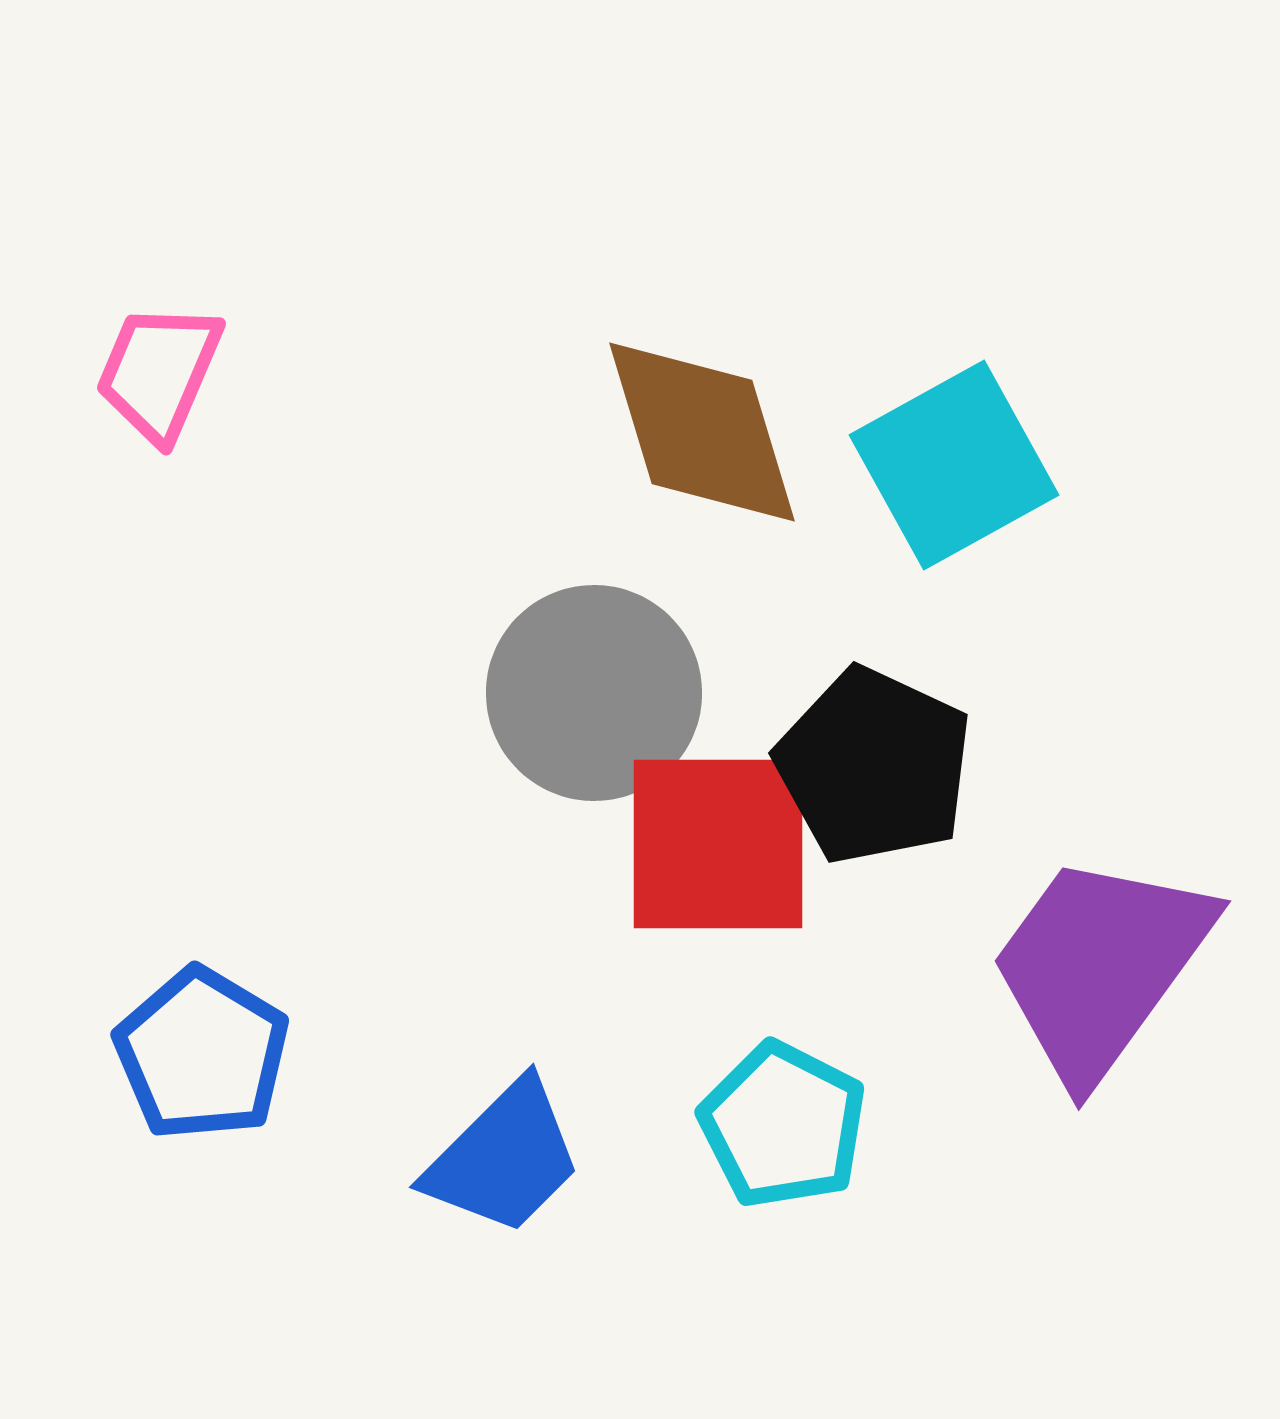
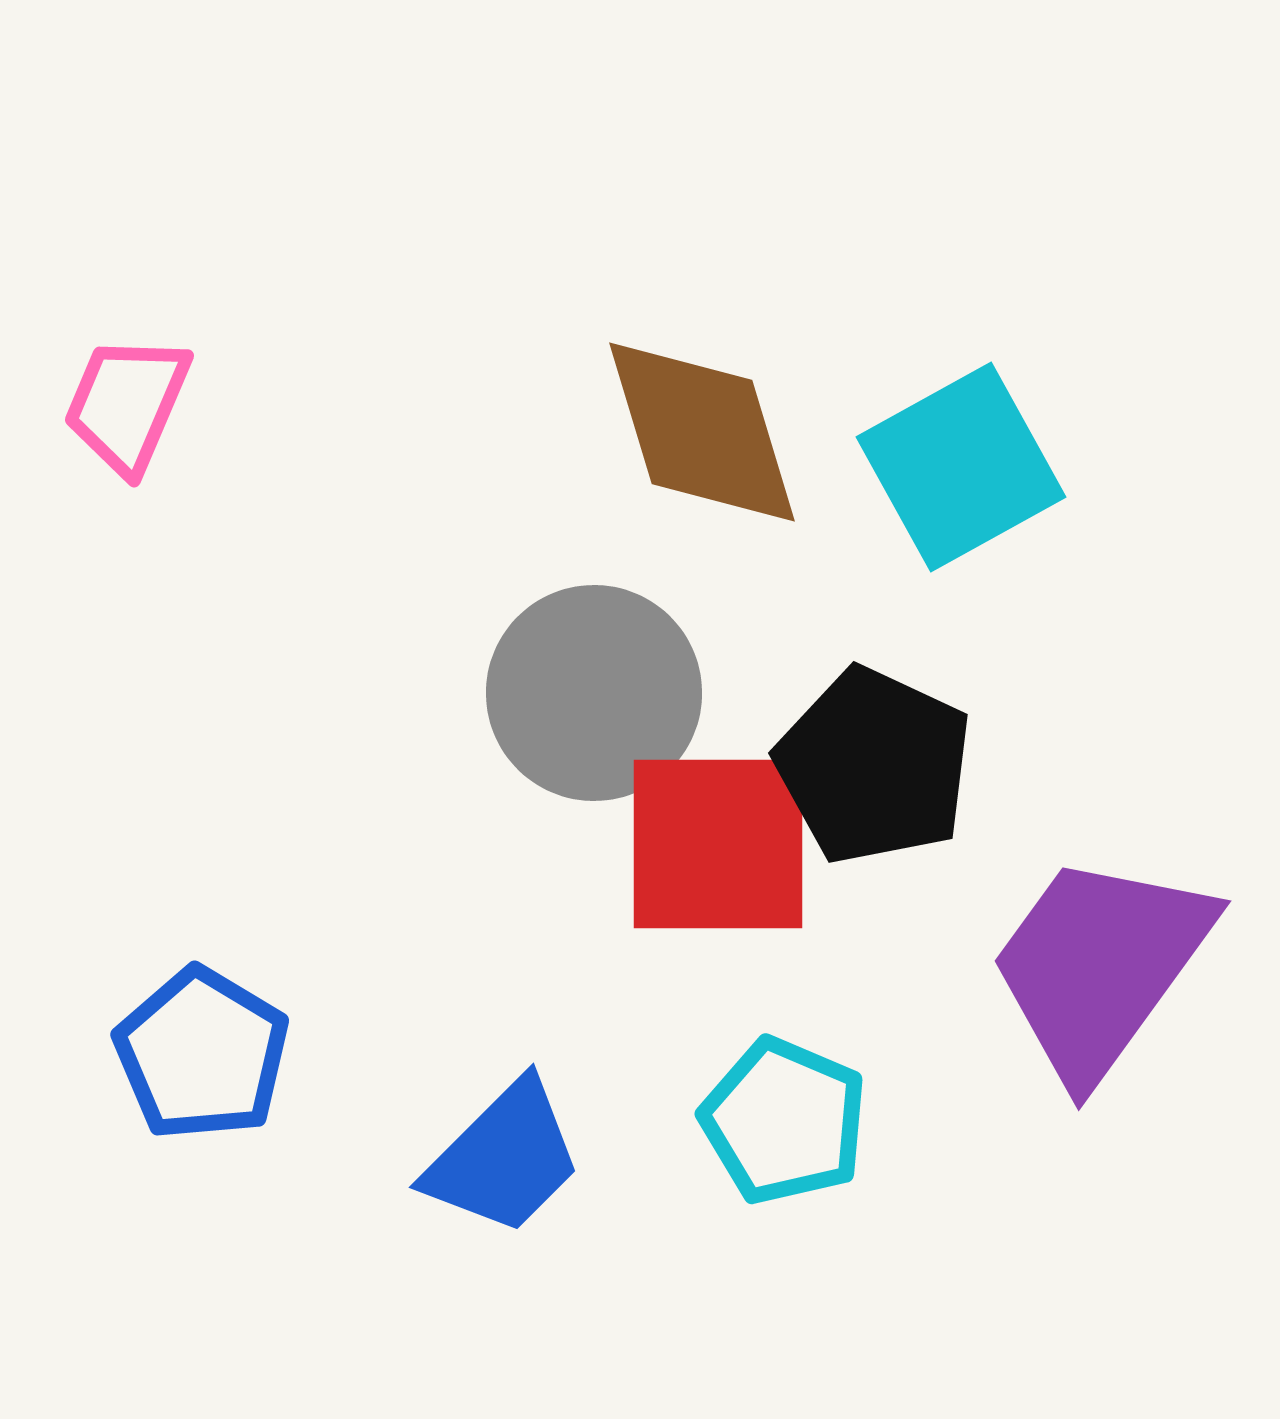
pink trapezoid: moved 32 px left, 32 px down
cyan square: moved 7 px right, 2 px down
cyan pentagon: moved 1 px right, 4 px up; rotated 4 degrees counterclockwise
